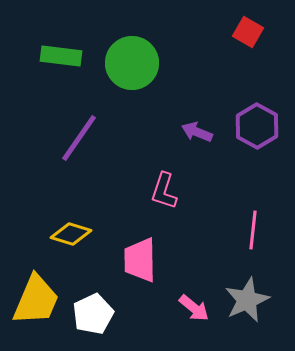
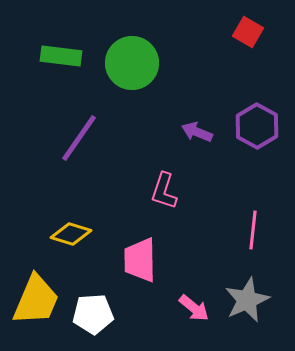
white pentagon: rotated 21 degrees clockwise
